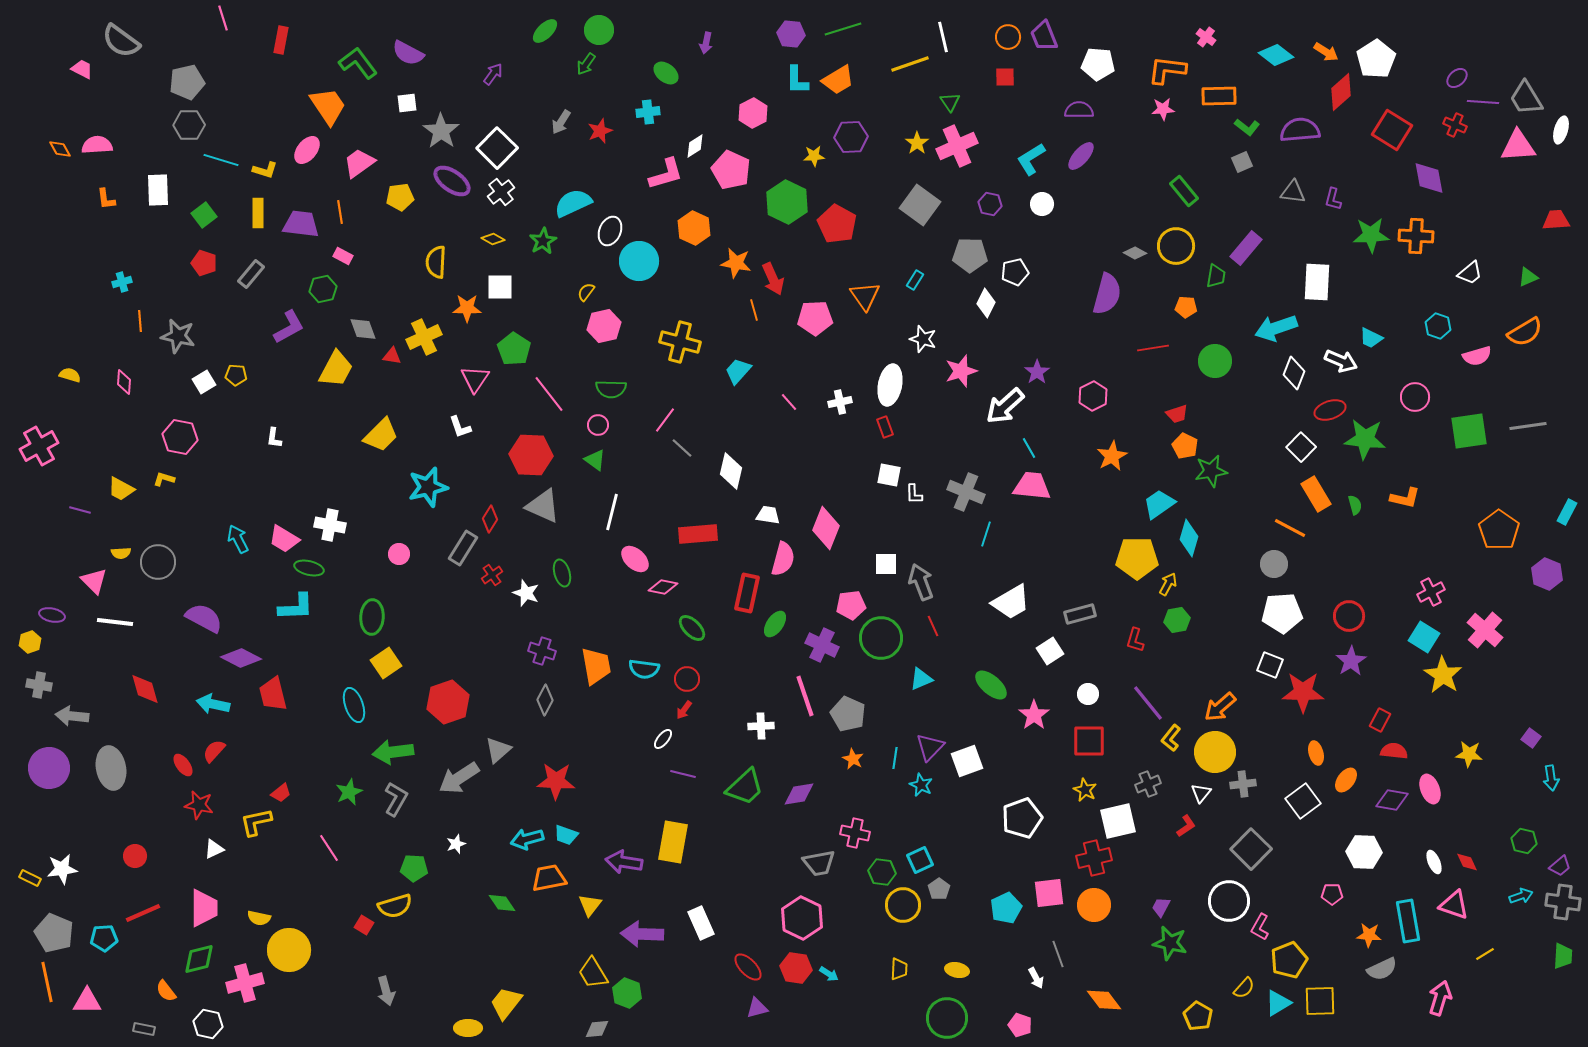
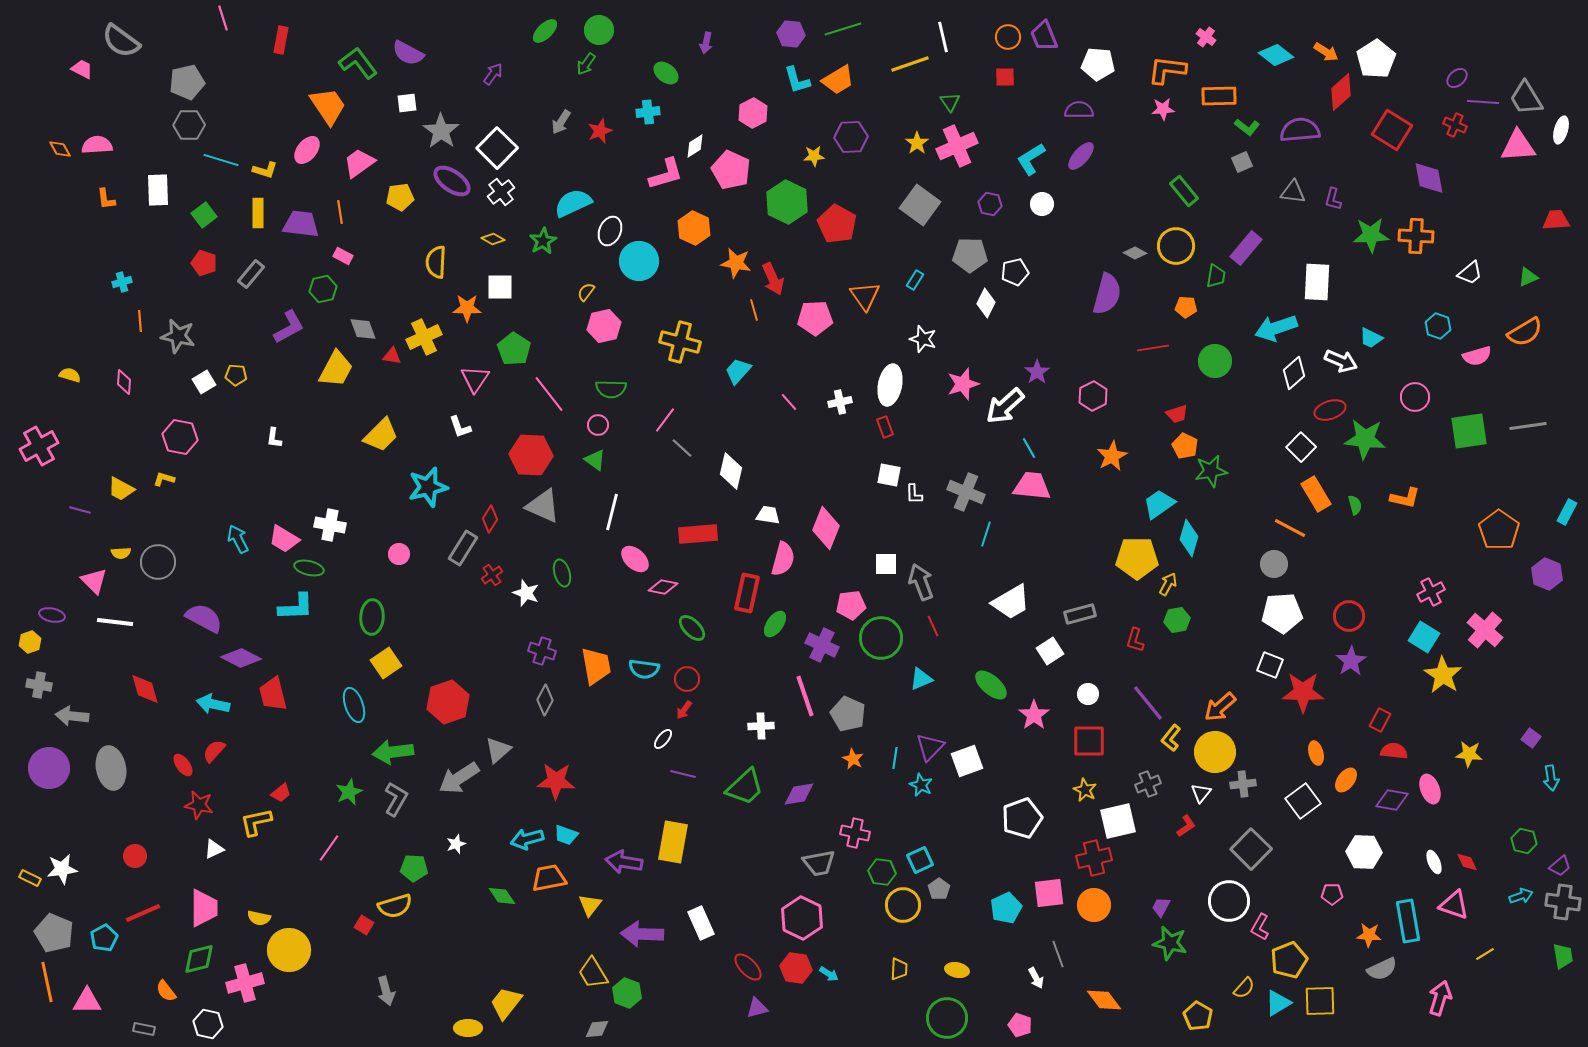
cyan L-shape at (797, 80): rotated 16 degrees counterclockwise
pink star at (961, 371): moved 2 px right, 13 px down
white diamond at (1294, 373): rotated 28 degrees clockwise
pink line at (329, 848): rotated 68 degrees clockwise
green diamond at (502, 903): moved 7 px up
cyan pentagon at (104, 938): rotated 24 degrees counterclockwise
green trapezoid at (1563, 956): rotated 12 degrees counterclockwise
